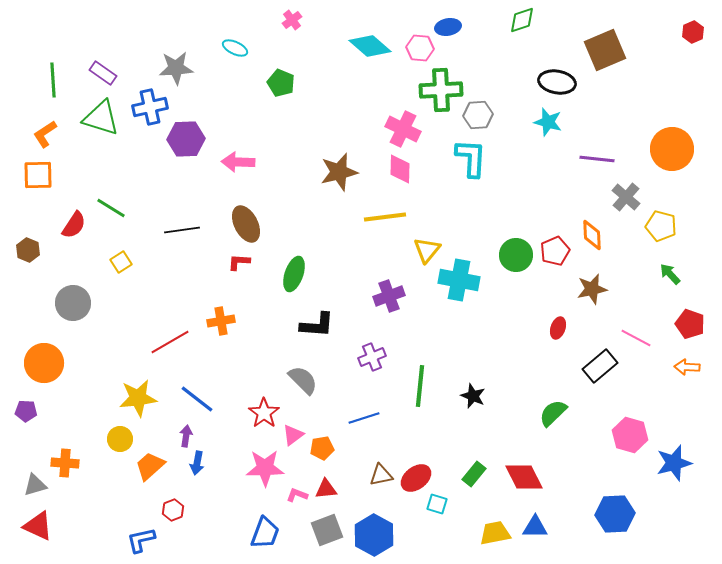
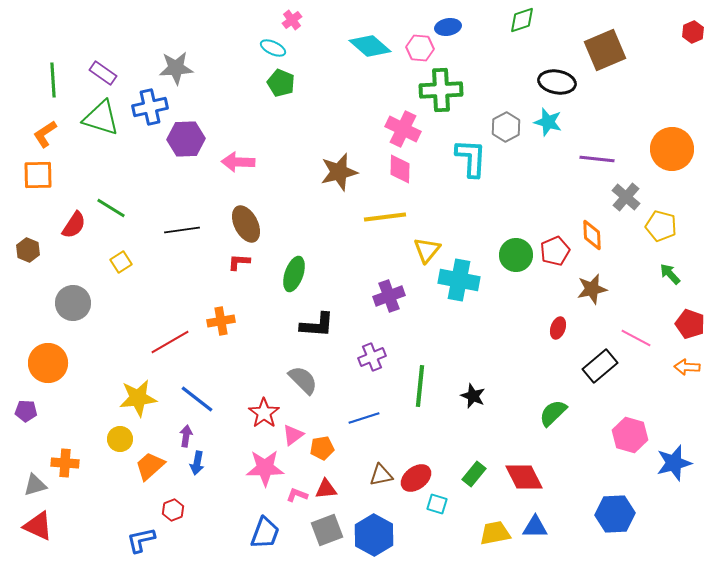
cyan ellipse at (235, 48): moved 38 px right
gray hexagon at (478, 115): moved 28 px right, 12 px down; rotated 24 degrees counterclockwise
orange circle at (44, 363): moved 4 px right
